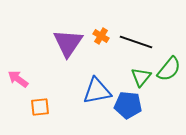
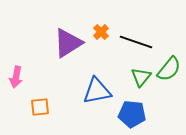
orange cross: moved 4 px up; rotated 14 degrees clockwise
purple triangle: rotated 24 degrees clockwise
pink arrow: moved 2 px left, 2 px up; rotated 115 degrees counterclockwise
blue pentagon: moved 4 px right, 9 px down
